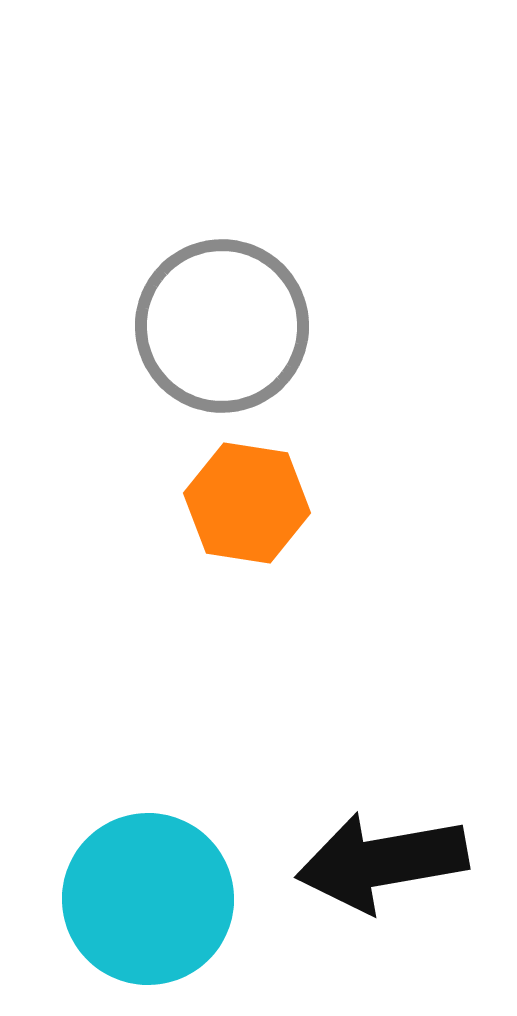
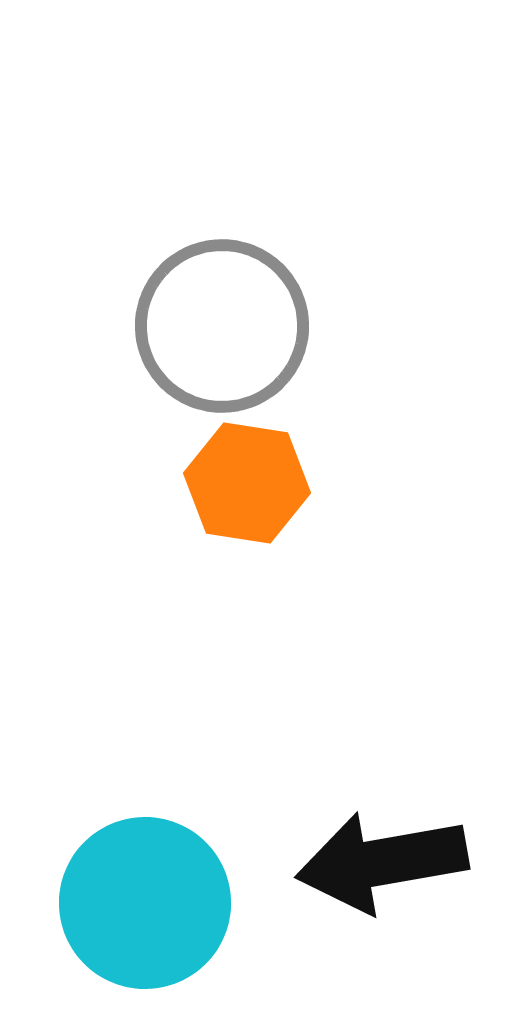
orange hexagon: moved 20 px up
cyan circle: moved 3 px left, 4 px down
